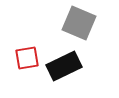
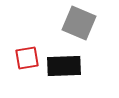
black rectangle: rotated 24 degrees clockwise
